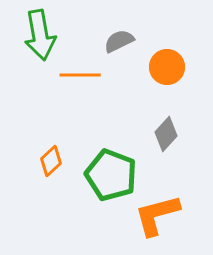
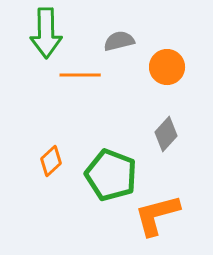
green arrow: moved 6 px right, 2 px up; rotated 9 degrees clockwise
gray semicircle: rotated 12 degrees clockwise
